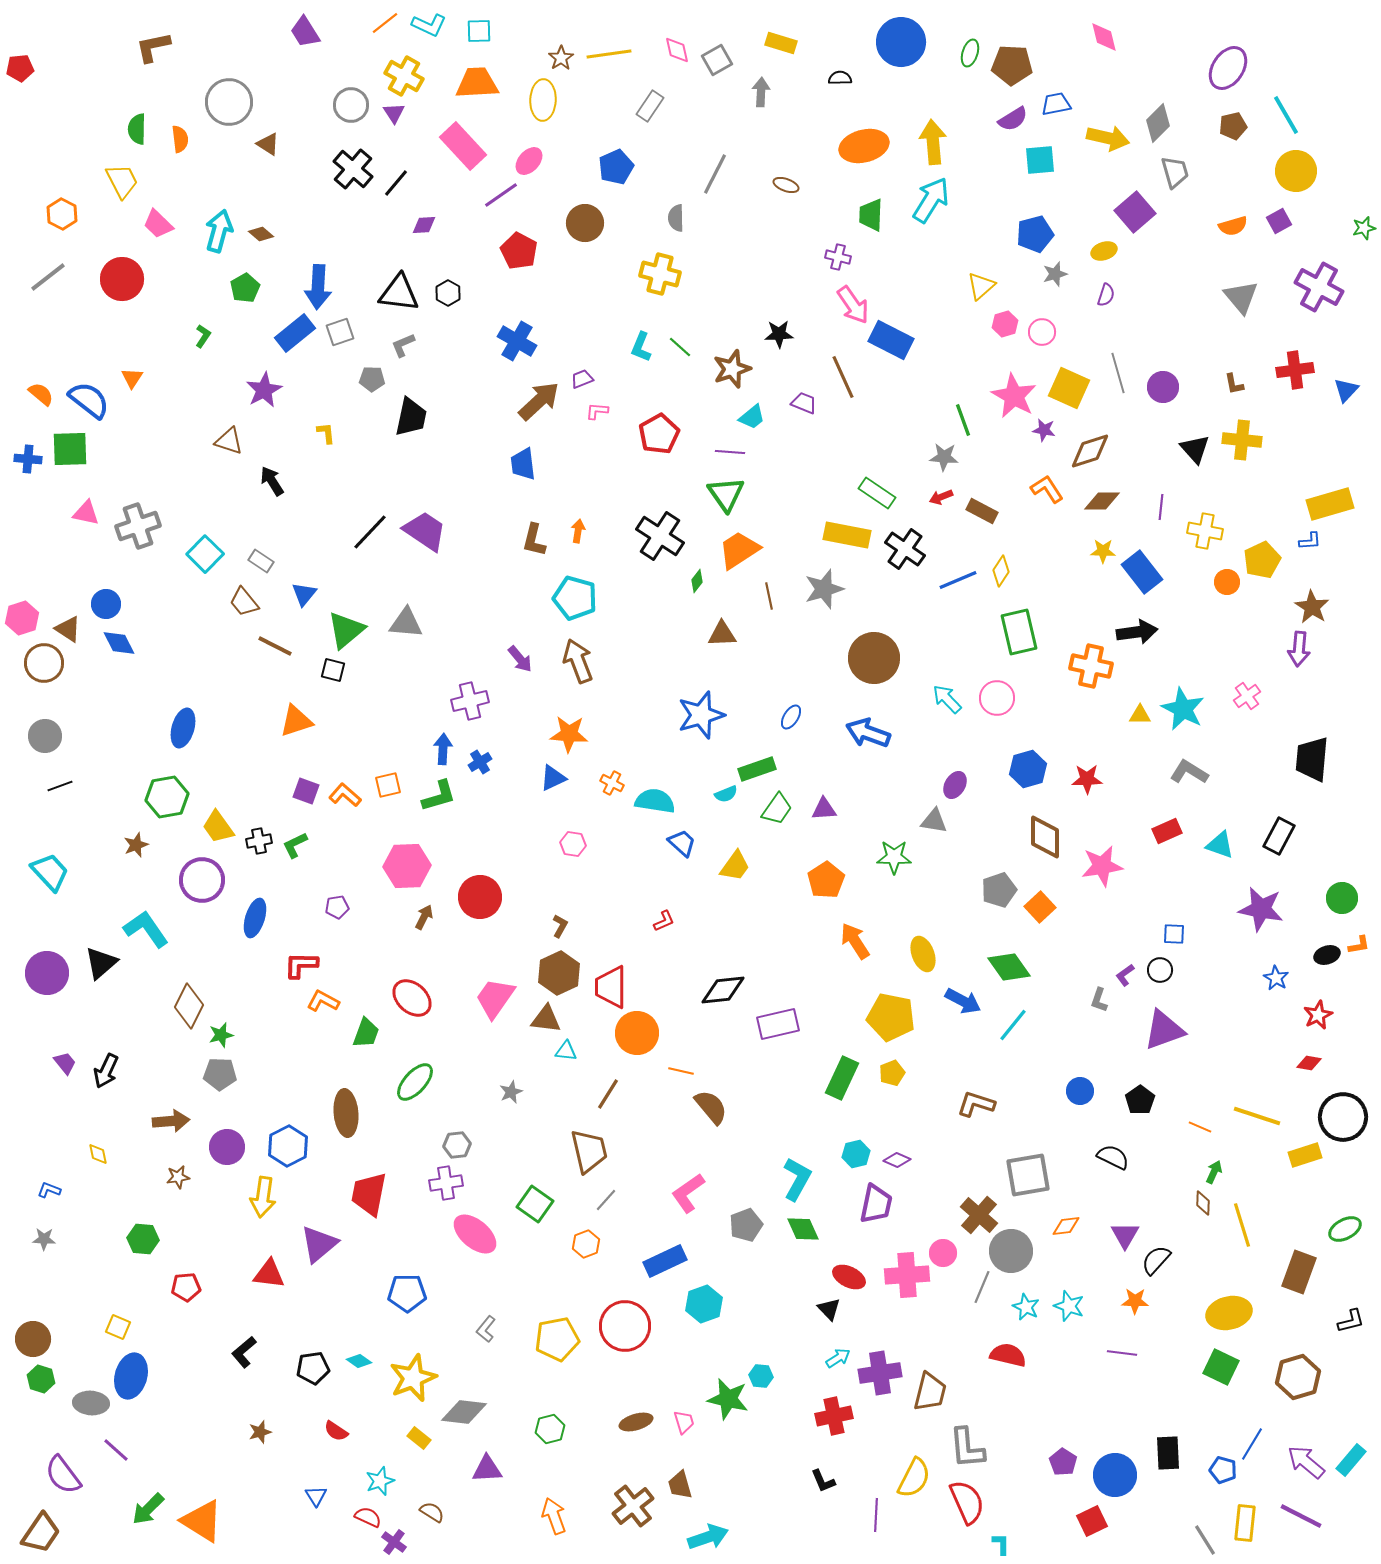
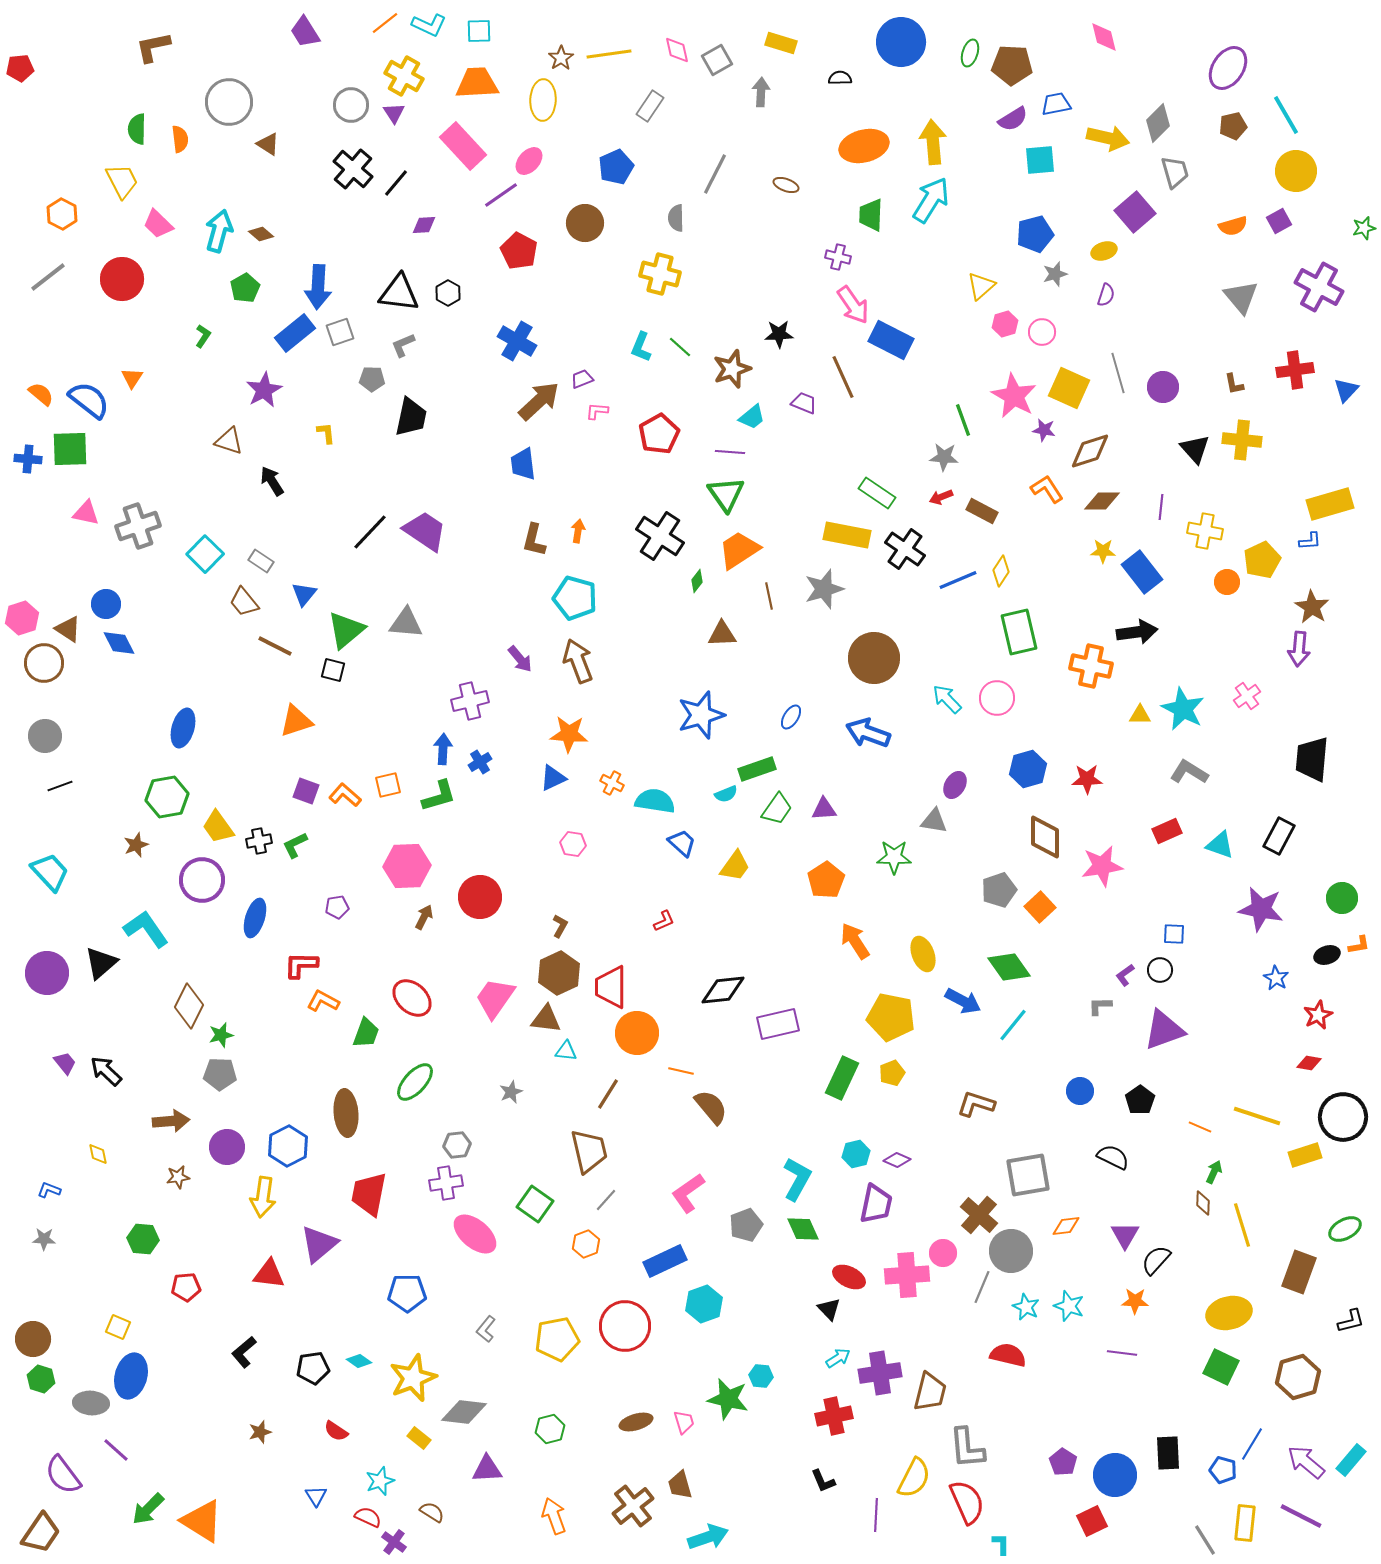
gray L-shape at (1099, 1000): moved 1 px right, 6 px down; rotated 70 degrees clockwise
black arrow at (106, 1071): rotated 108 degrees clockwise
